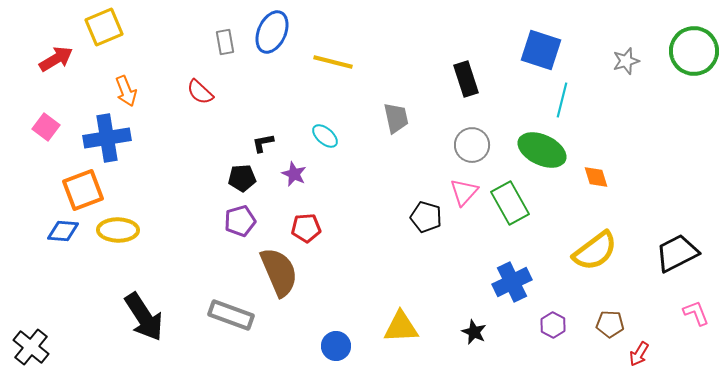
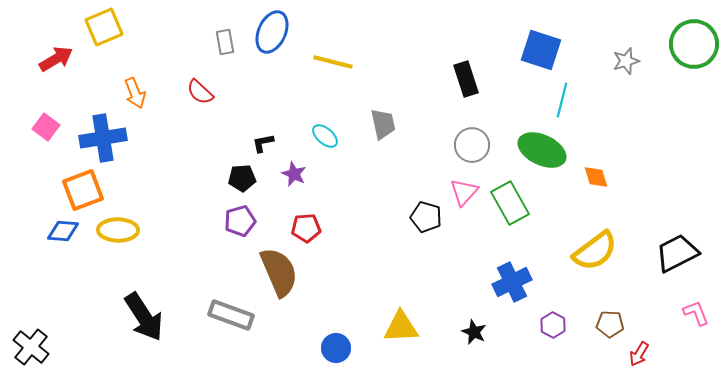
green circle at (694, 51): moved 7 px up
orange arrow at (126, 91): moved 9 px right, 2 px down
gray trapezoid at (396, 118): moved 13 px left, 6 px down
blue cross at (107, 138): moved 4 px left
blue circle at (336, 346): moved 2 px down
